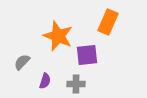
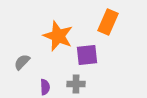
purple semicircle: moved 6 px down; rotated 21 degrees counterclockwise
